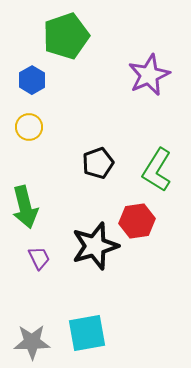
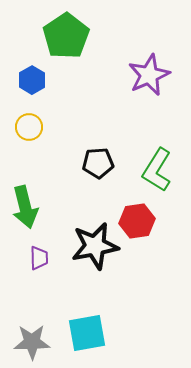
green pentagon: rotated 15 degrees counterclockwise
black pentagon: rotated 16 degrees clockwise
black star: rotated 6 degrees clockwise
purple trapezoid: rotated 25 degrees clockwise
